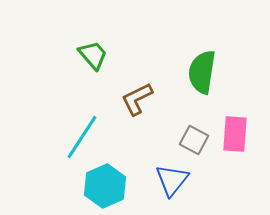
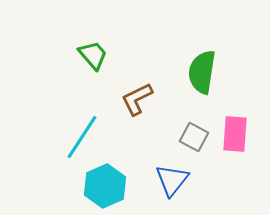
gray square: moved 3 px up
